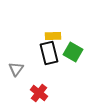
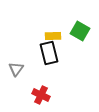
green square: moved 7 px right, 21 px up
red cross: moved 2 px right, 2 px down; rotated 12 degrees counterclockwise
